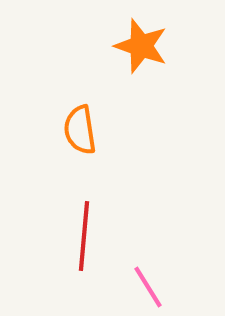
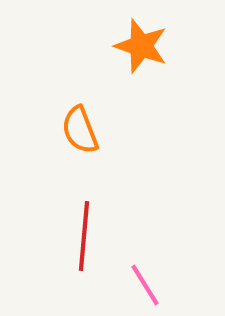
orange semicircle: rotated 12 degrees counterclockwise
pink line: moved 3 px left, 2 px up
